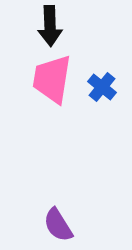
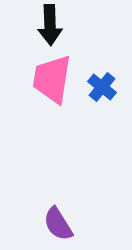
black arrow: moved 1 px up
purple semicircle: moved 1 px up
